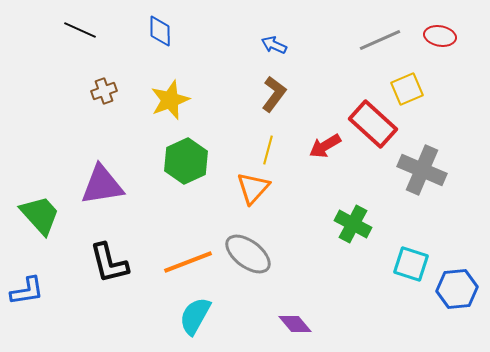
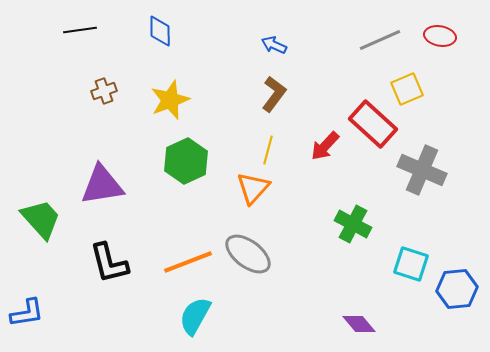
black line: rotated 32 degrees counterclockwise
red arrow: rotated 16 degrees counterclockwise
green trapezoid: moved 1 px right, 4 px down
blue L-shape: moved 22 px down
purple diamond: moved 64 px right
